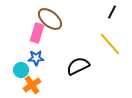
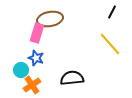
brown ellipse: rotated 50 degrees counterclockwise
blue star: rotated 21 degrees clockwise
black semicircle: moved 6 px left, 12 px down; rotated 20 degrees clockwise
